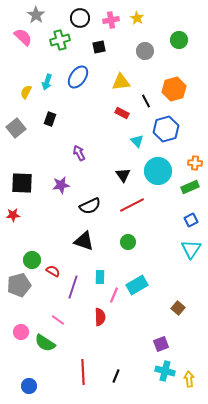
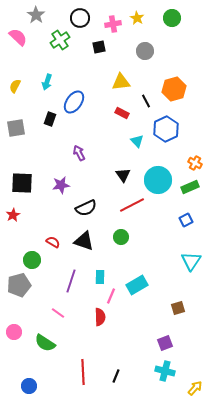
pink cross at (111, 20): moved 2 px right, 4 px down
pink semicircle at (23, 37): moved 5 px left
green cross at (60, 40): rotated 18 degrees counterclockwise
green circle at (179, 40): moved 7 px left, 22 px up
blue ellipse at (78, 77): moved 4 px left, 25 px down
yellow semicircle at (26, 92): moved 11 px left, 6 px up
gray square at (16, 128): rotated 30 degrees clockwise
blue hexagon at (166, 129): rotated 10 degrees counterclockwise
orange cross at (195, 163): rotated 24 degrees clockwise
cyan circle at (158, 171): moved 9 px down
black semicircle at (90, 206): moved 4 px left, 2 px down
red star at (13, 215): rotated 24 degrees counterclockwise
blue square at (191, 220): moved 5 px left
green circle at (128, 242): moved 7 px left, 5 px up
cyan triangle at (191, 249): moved 12 px down
red semicircle at (53, 271): moved 29 px up
purple line at (73, 287): moved 2 px left, 6 px up
pink line at (114, 295): moved 3 px left, 1 px down
brown square at (178, 308): rotated 32 degrees clockwise
pink line at (58, 320): moved 7 px up
pink circle at (21, 332): moved 7 px left
purple square at (161, 344): moved 4 px right, 1 px up
yellow arrow at (189, 379): moved 6 px right, 9 px down; rotated 49 degrees clockwise
